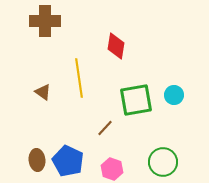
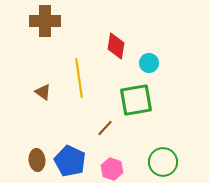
cyan circle: moved 25 px left, 32 px up
blue pentagon: moved 2 px right
